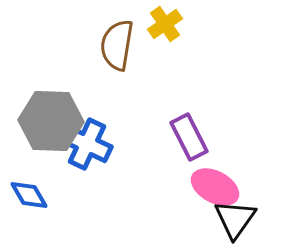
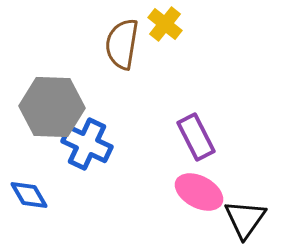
yellow cross: rotated 16 degrees counterclockwise
brown semicircle: moved 5 px right, 1 px up
gray hexagon: moved 1 px right, 14 px up
purple rectangle: moved 7 px right
pink ellipse: moved 16 px left, 5 px down
black triangle: moved 10 px right
